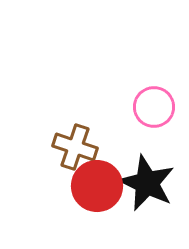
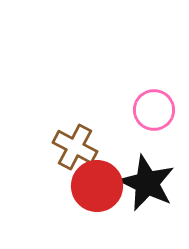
pink circle: moved 3 px down
brown cross: rotated 9 degrees clockwise
